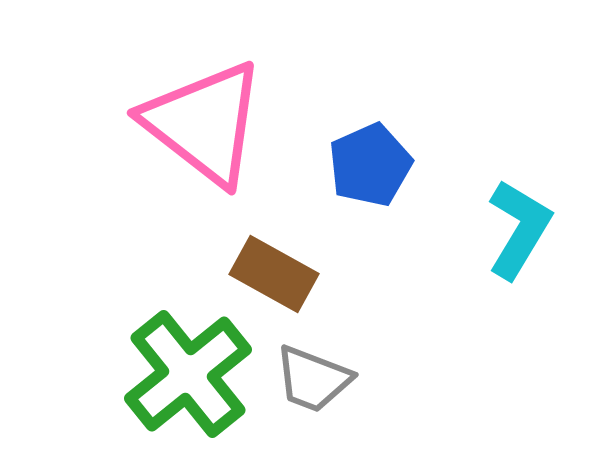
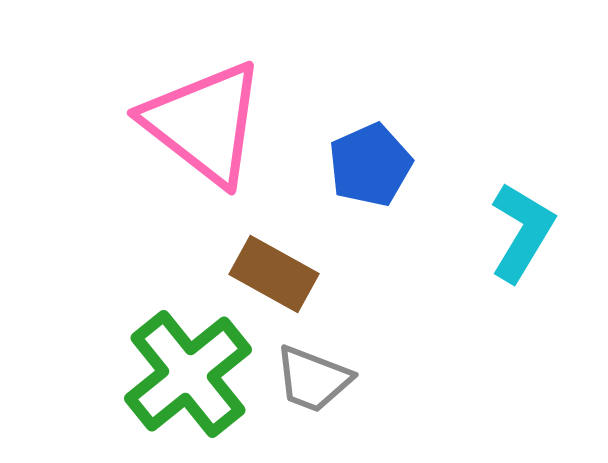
cyan L-shape: moved 3 px right, 3 px down
